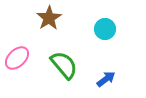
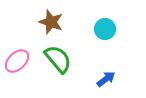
brown star: moved 2 px right, 4 px down; rotated 20 degrees counterclockwise
pink ellipse: moved 3 px down
green semicircle: moved 6 px left, 6 px up
